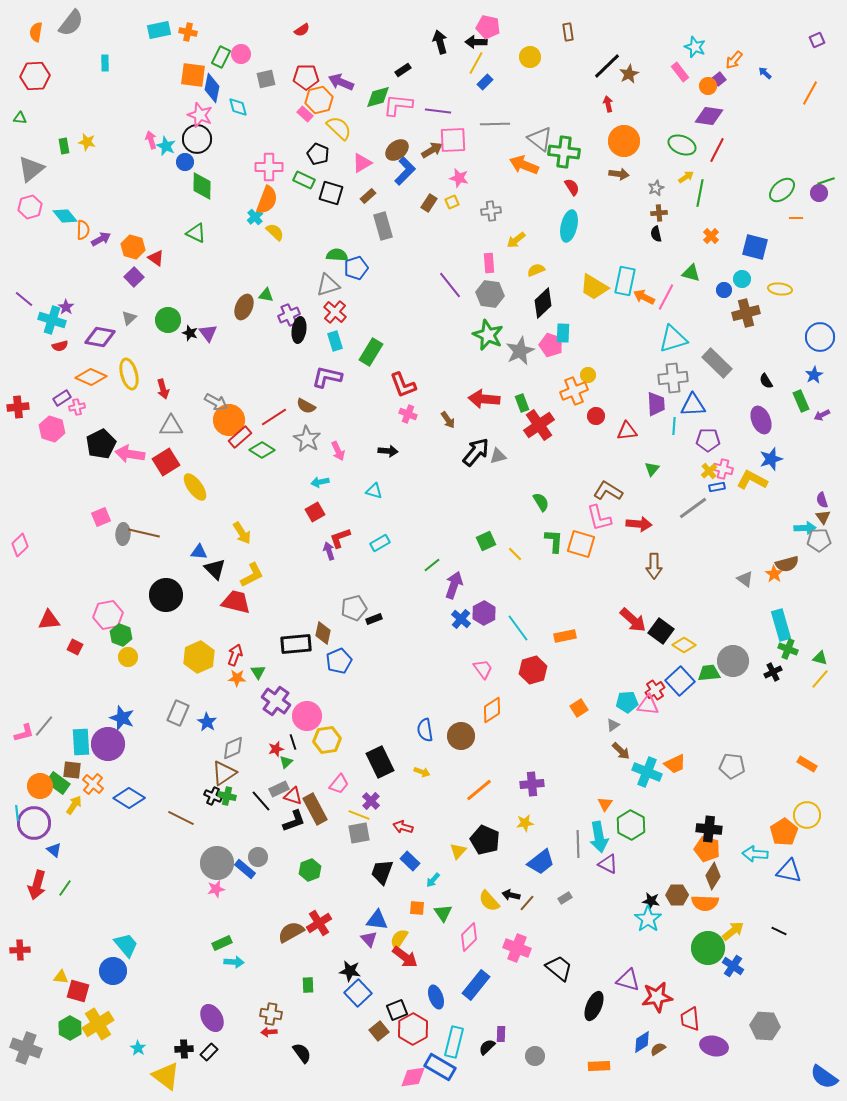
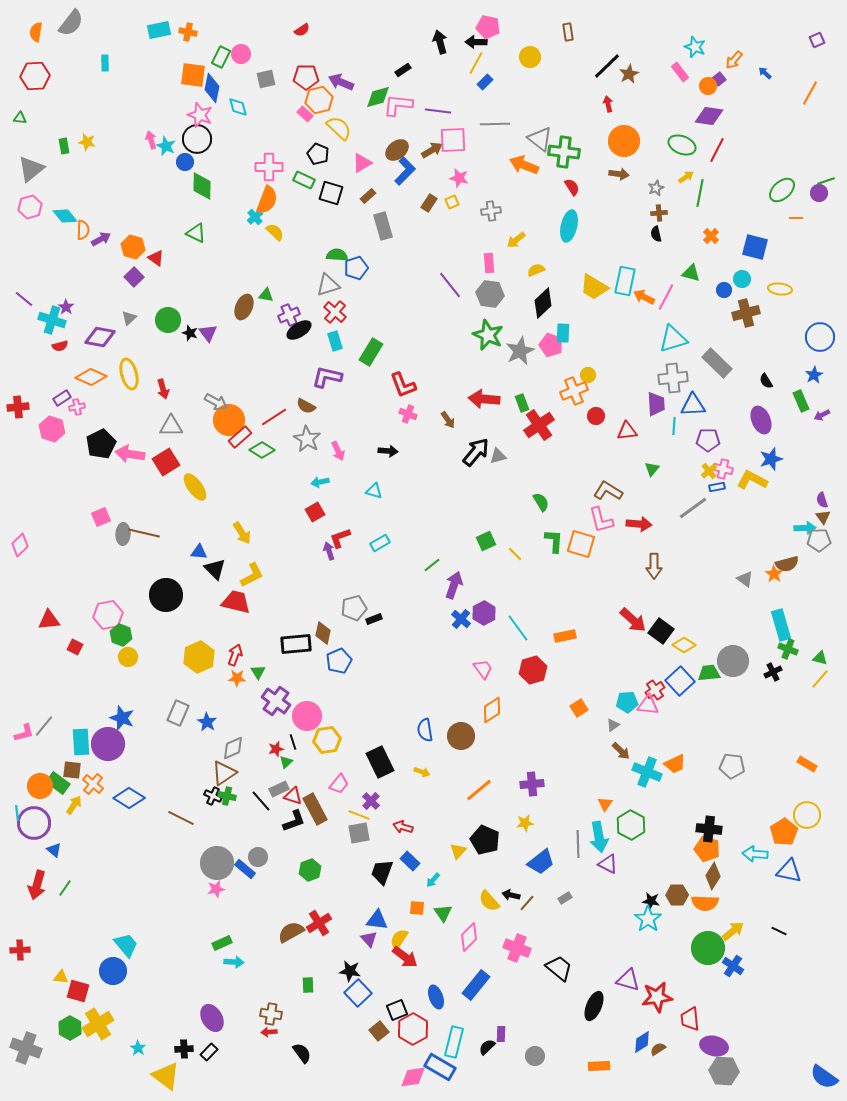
black ellipse at (299, 330): rotated 50 degrees clockwise
pink L-shape at (599, 518): moved 2 px right, 2 px down
gray hexagon at (765, 1026): moved 41 px left, 45 px down
